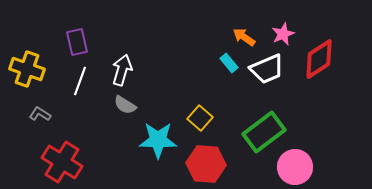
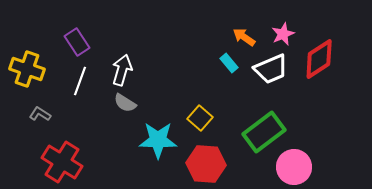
purple rectangle: rotated 20 degrees counterclockwise
white trapezoid: moved 4 px right
gray semicircle: moved 2 px up
pink circle: moved 1 px left
